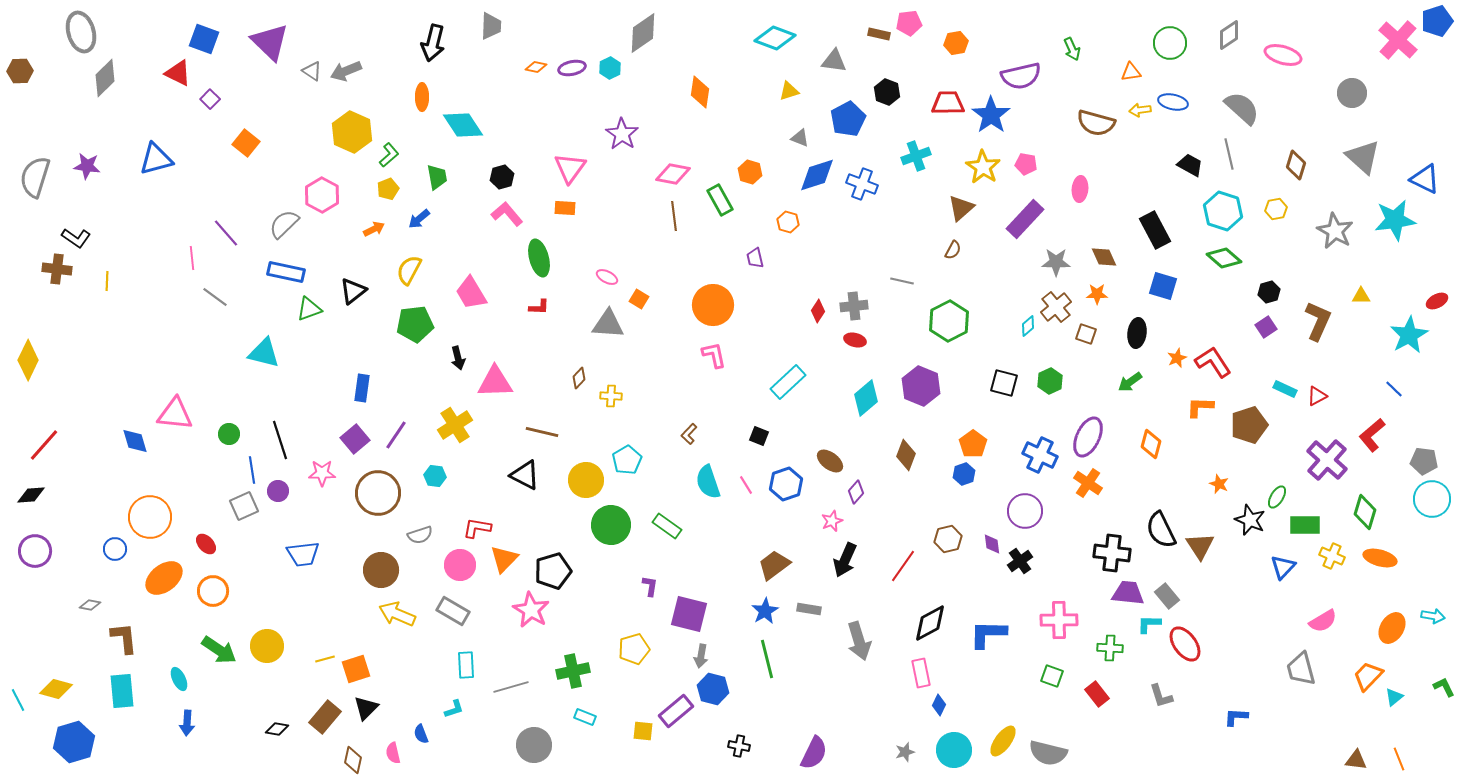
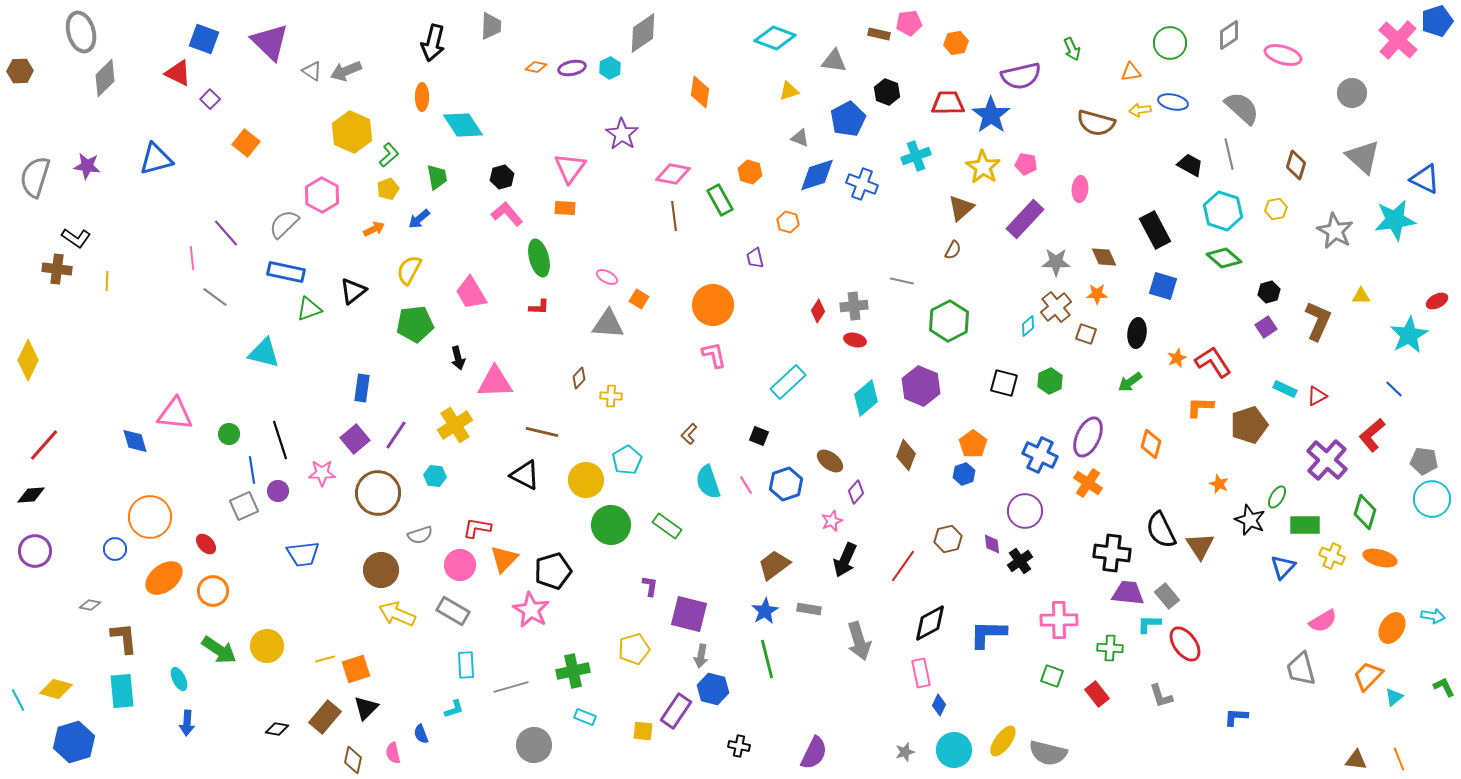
purple rectangle at (676, 711): rotated 16 degrees counterclockwise
